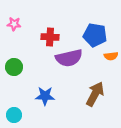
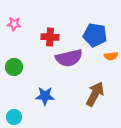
cyan circle: moved 2 px down
